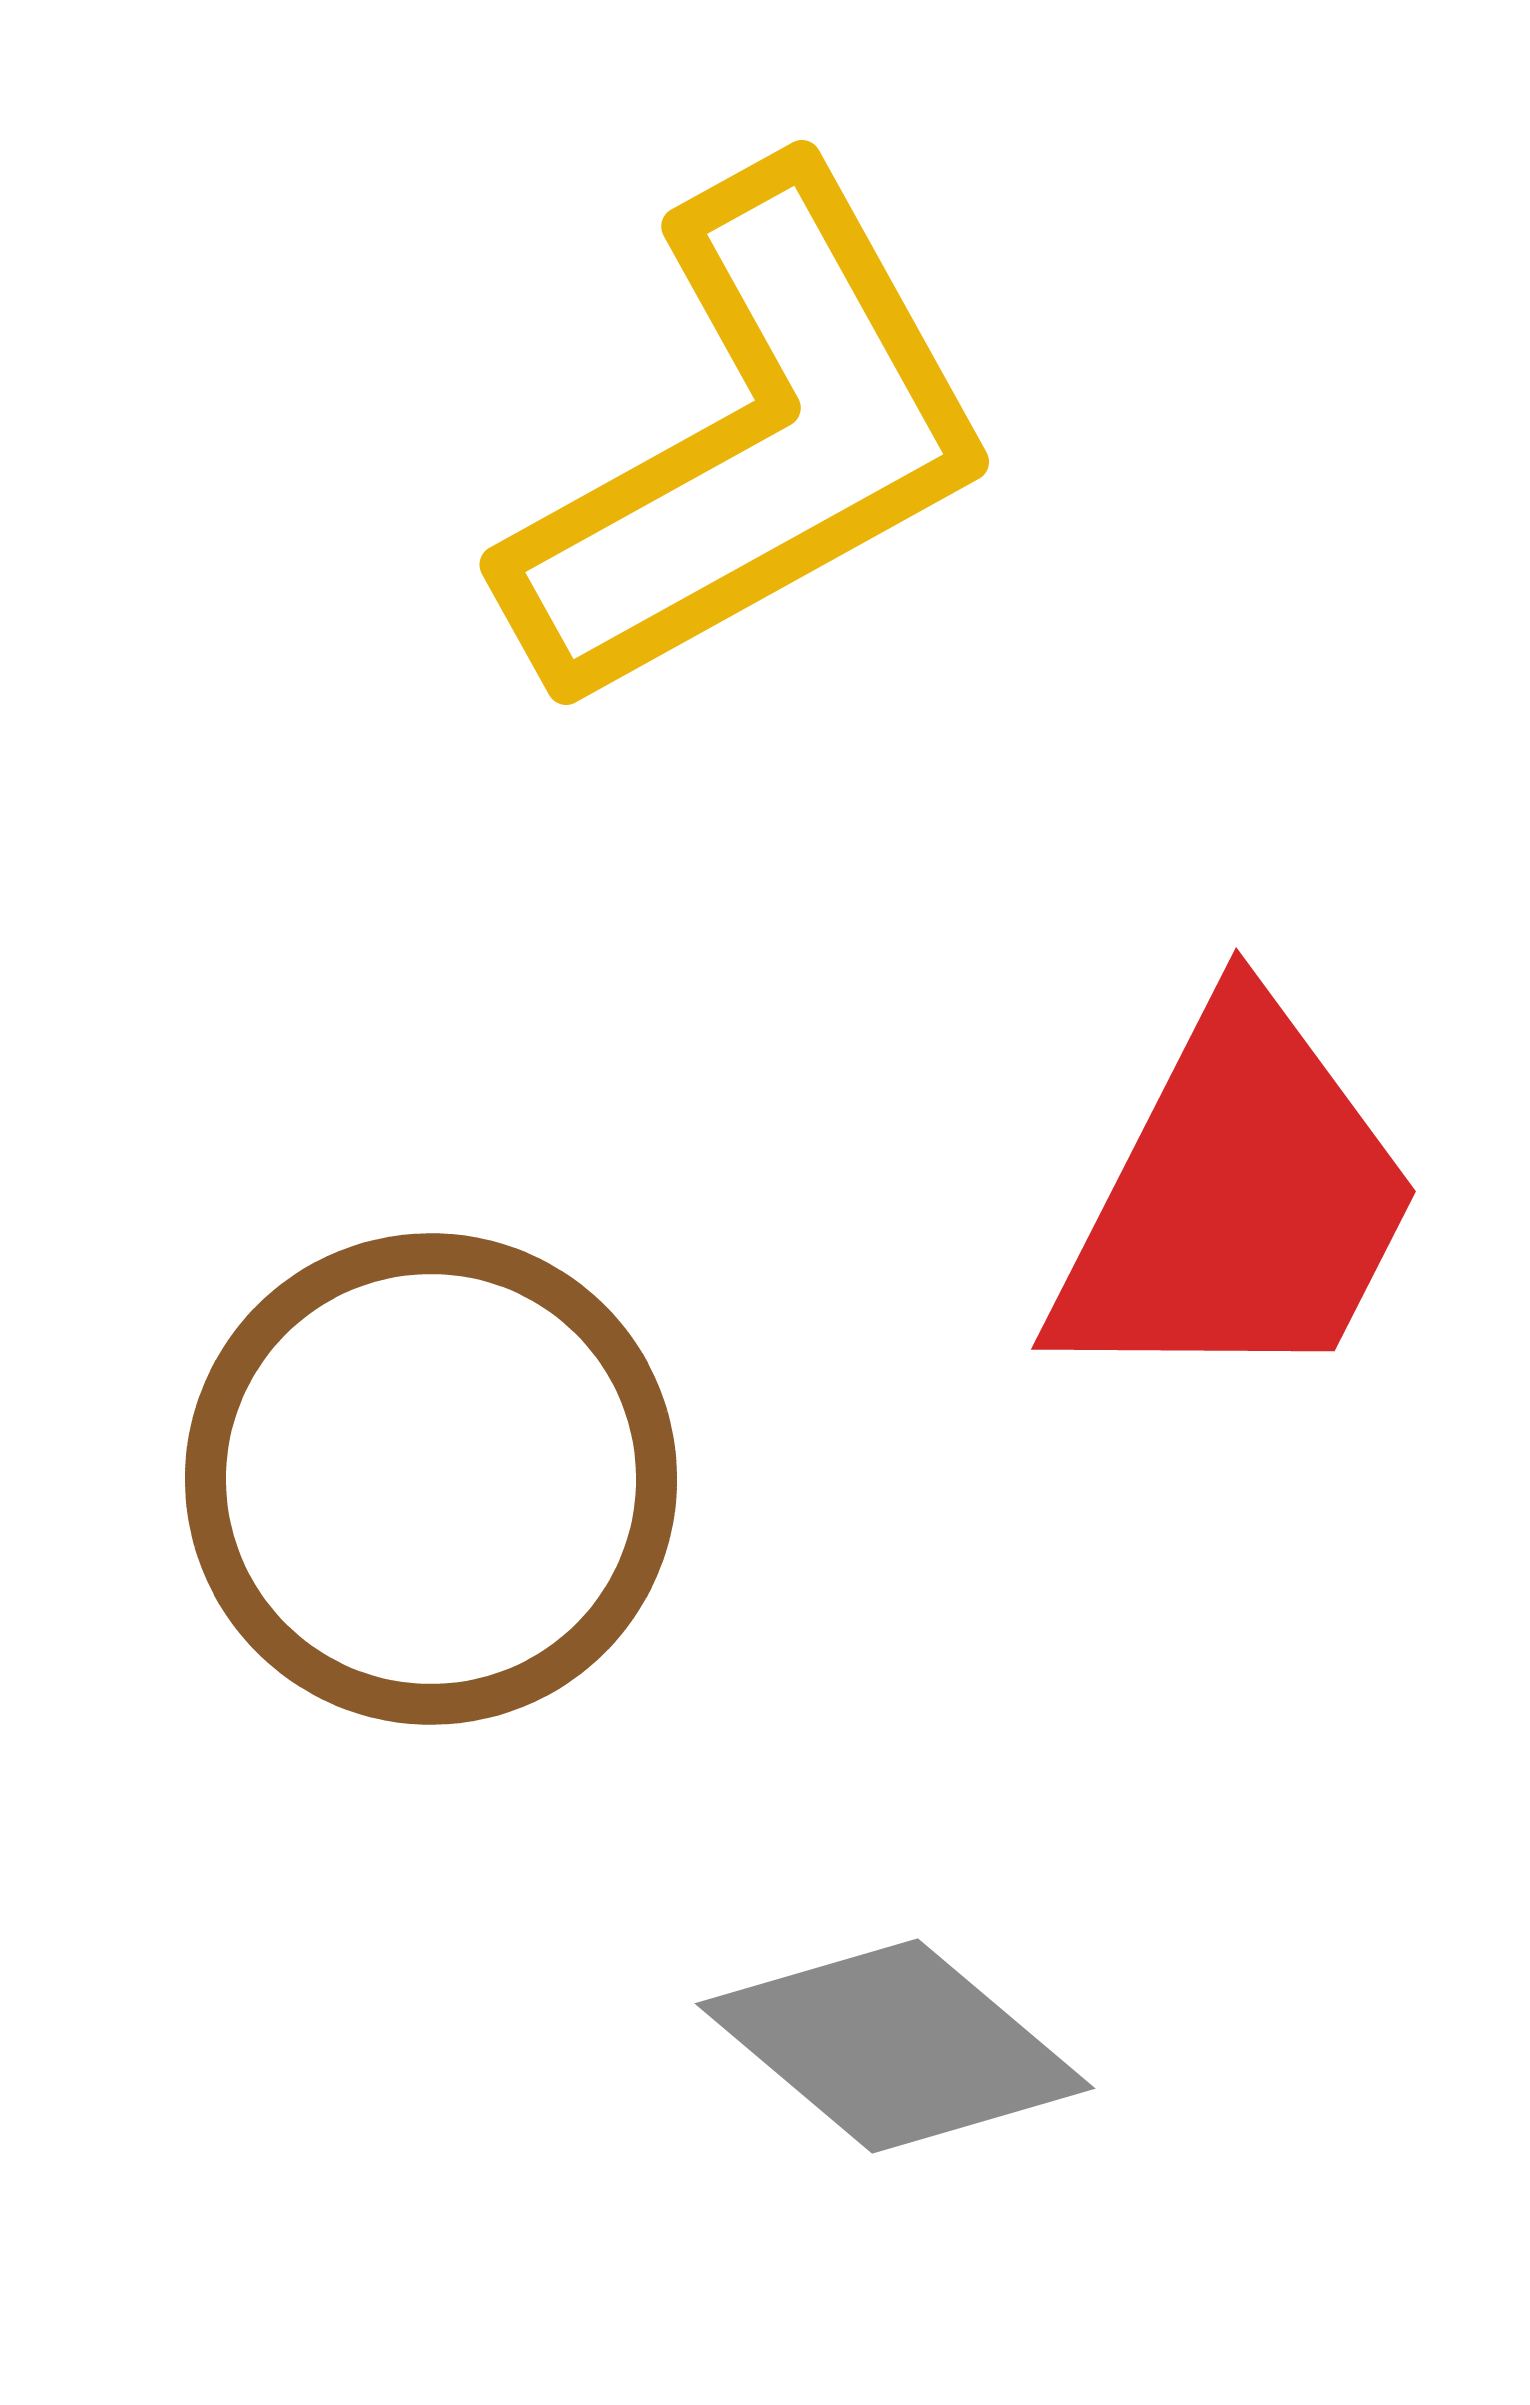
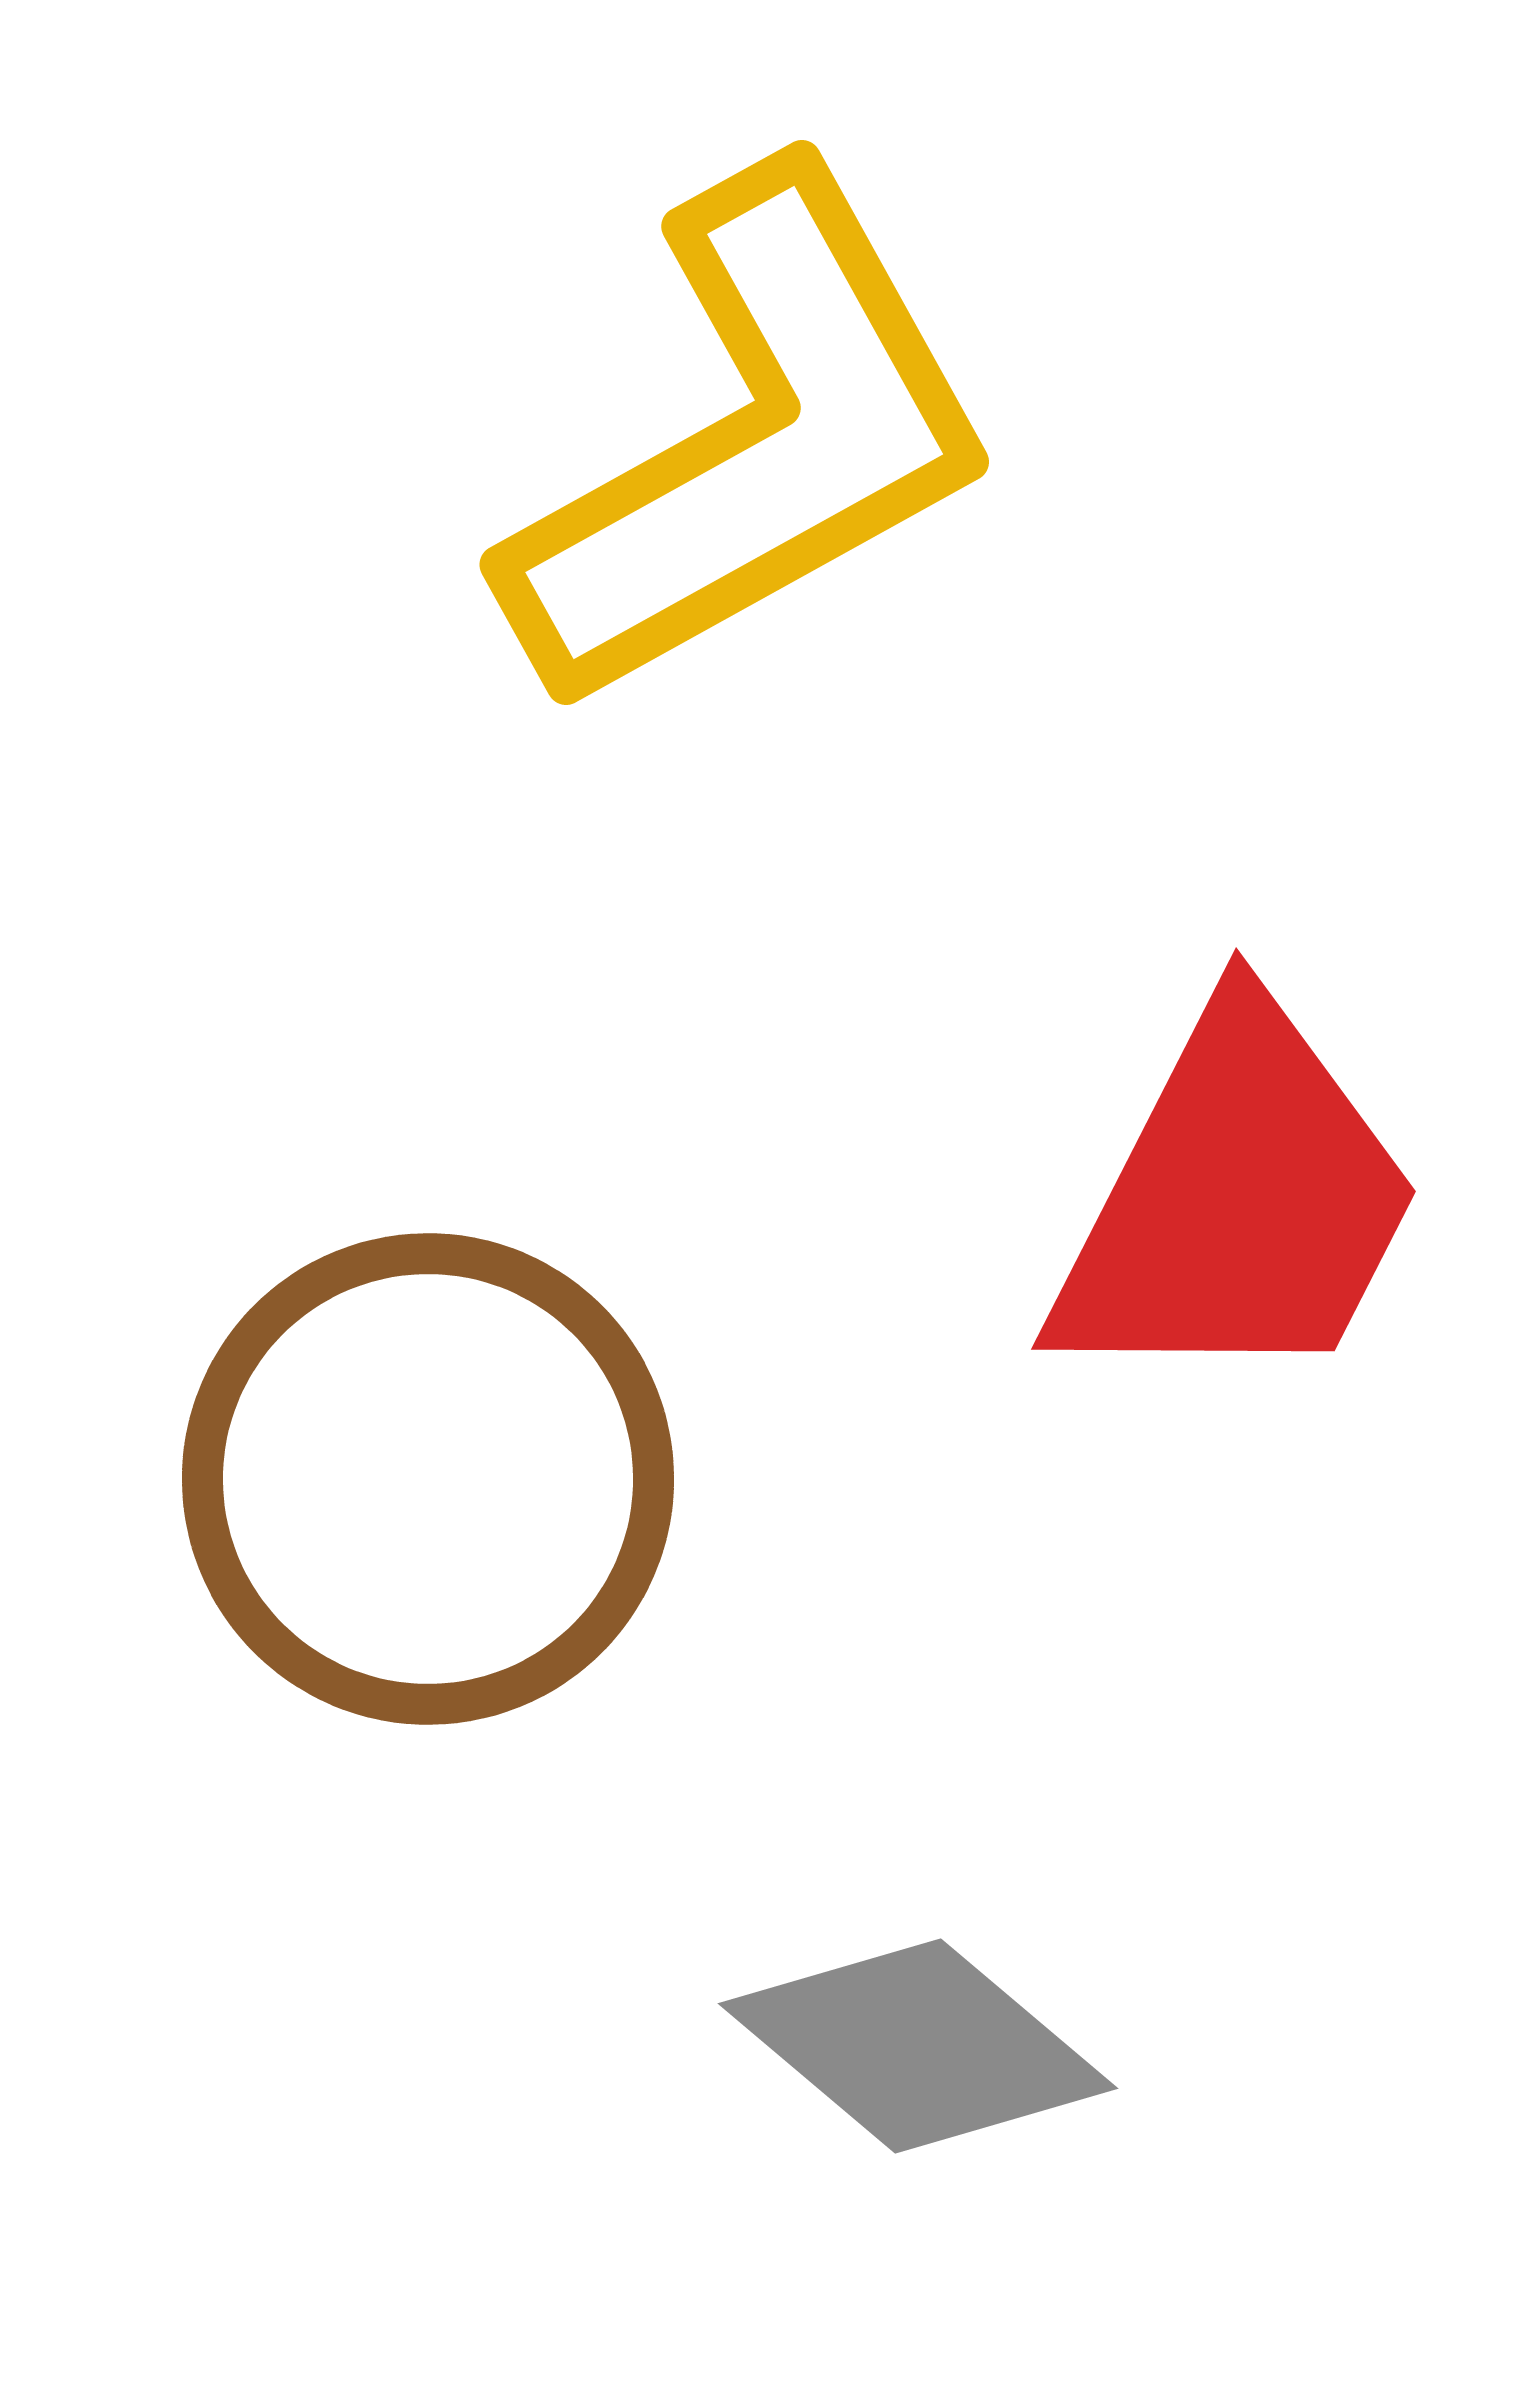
brown circle: moved 3 px left
gray diamond: moved 23 px right
